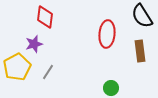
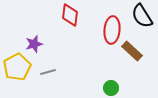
red diamond: moved 25 px right, 2 px up
red ellipse: moved 5 px right, 4 px up
brown rectangle: moved 8 px left; rotated 40 degrees counterclockwise
gray line: rotated 42 degrees clockwise
